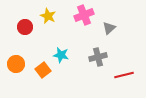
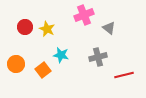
yellow star: moved 1 px left, 13 px down
gray triangle: rotated 40 degrees counterclockwise
